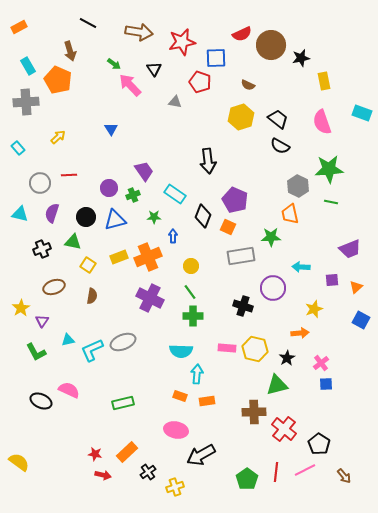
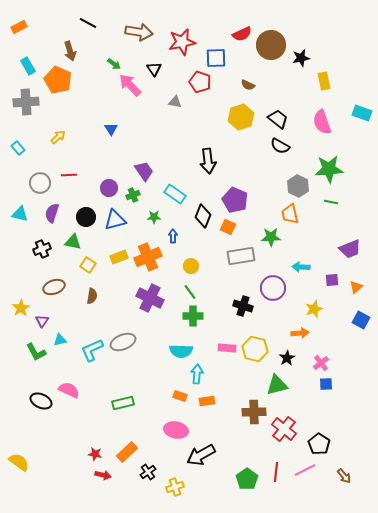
cyan triangle at (68, 340): moved 8 px left
